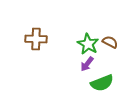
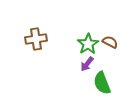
brown cross: rotated 10 degrees counterclockwise
green star: rotated 10 degrees clockwise
green semicircle: rotated 90 degrees clockwise
